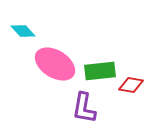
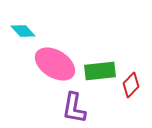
red diamond: rotated 55 degrees counterclockwise
purple L-shape: moved 10 px left
